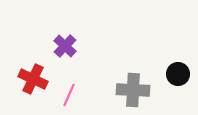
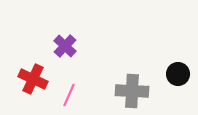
gray cross: moved 1 px left, 1 px down
